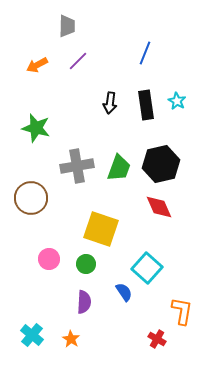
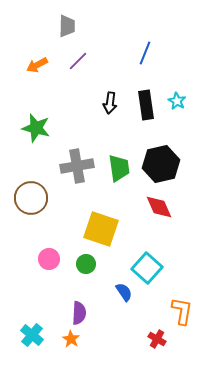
green trapezoid: rotated 28 degrees counterclockwise
purple semicircle: moved 5 px left, 11 px down
